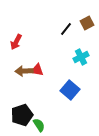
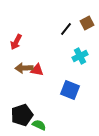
cyan cross: moved 1 px left, 1 px up
brown arrow: moved 3 px up
blue square: rotated 18 degrees counterclockwise
green semicircle: rotated 32 degrees counterclockwise
